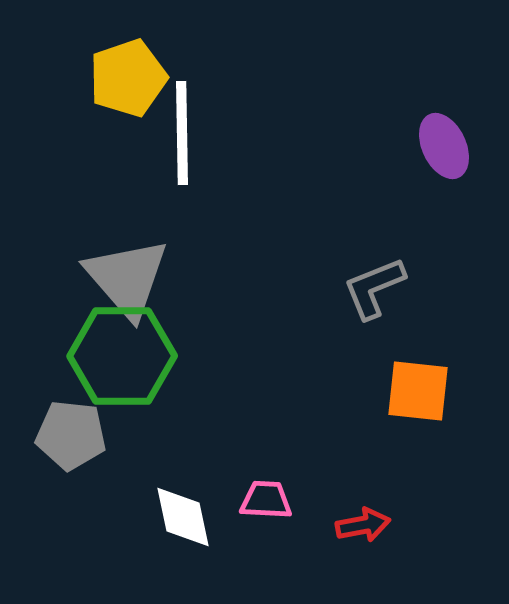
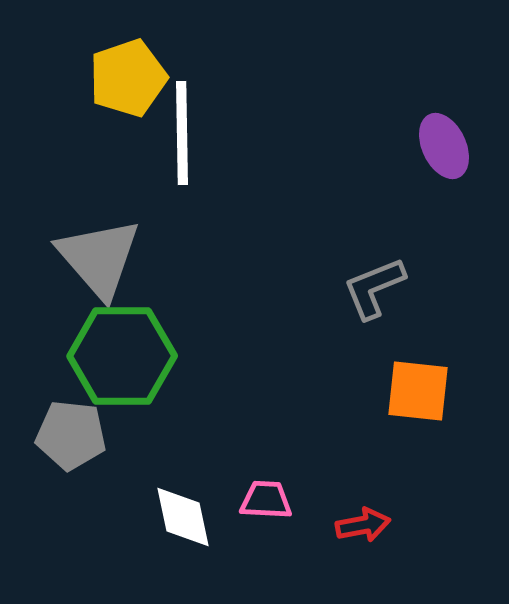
gray triangle: moved 28 px left, 20 px up
